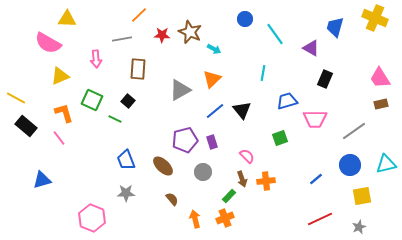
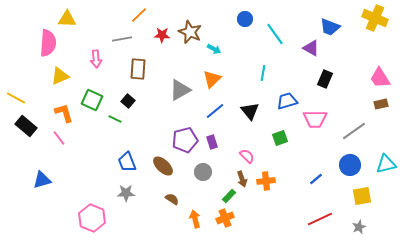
blue trapezoid at (335, 27): moved 5 px left; rotated 85 degrees counterclockwise
pink semicircle at (48, 43): rotated 116 degrees counterclockwise
black triangle at (242, 110): moved 8 px right, 1 px down
blue trapezoid at (126, 160): moved 1 px right, 2 px down
brown semicircle at (172, 199): rotated 16 degrees counterclockwise
